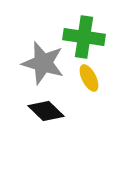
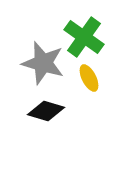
green cross: rotated 27 degrees clockwise
black diamond: rotated 27 degrees counterclockwise
